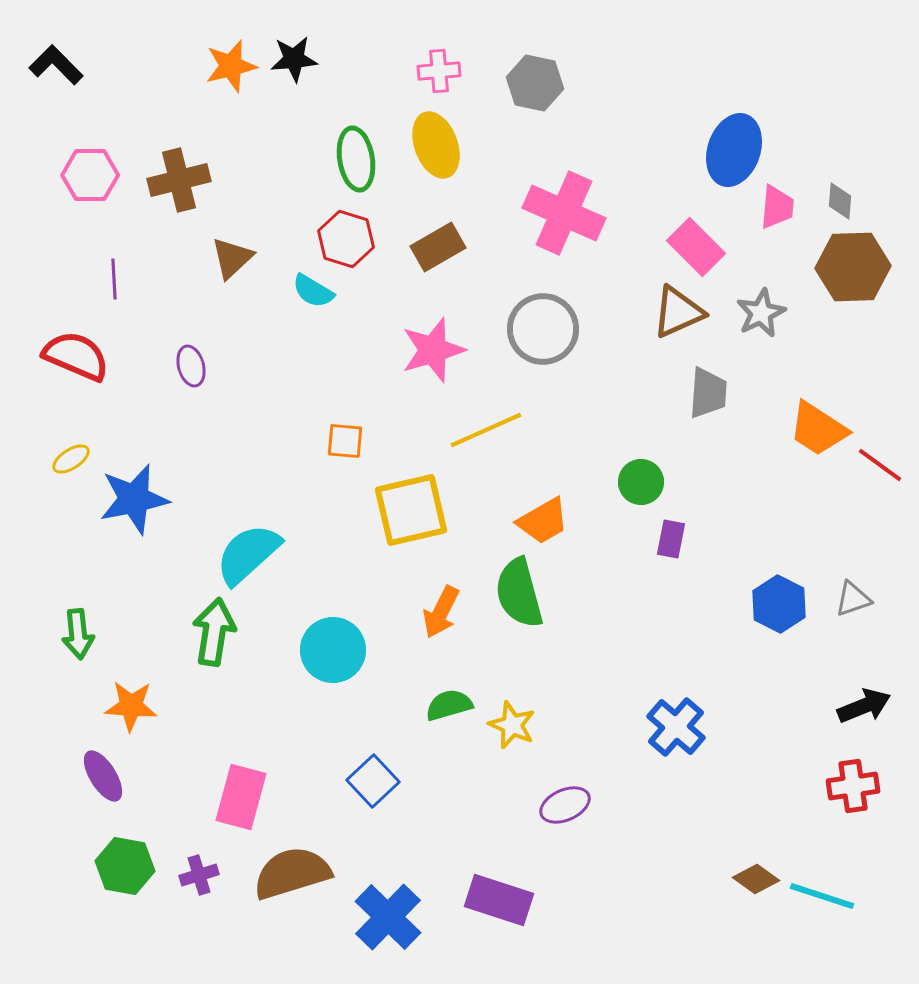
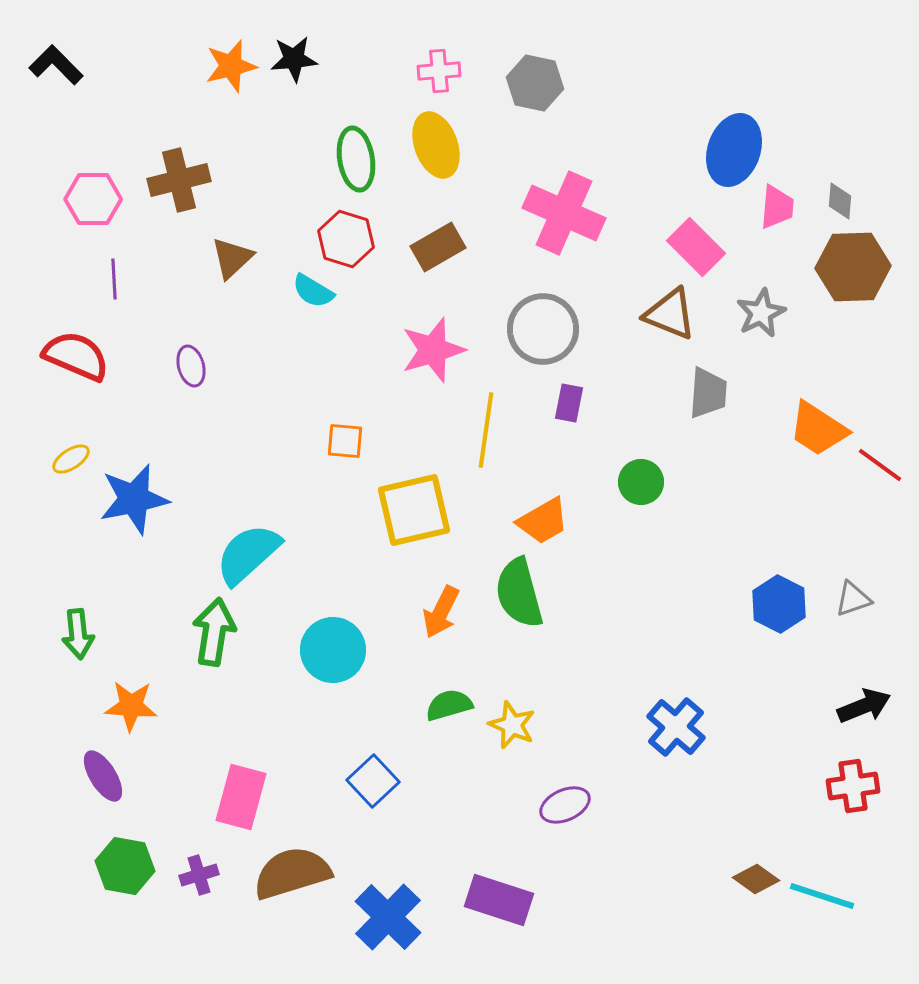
pink hexagon at (90, 175): moved 3 px right, 24 px down
brown triangle at (678, 312): moved 8 px left, 2 px down; rotated 46 degrees clockwise
yellow line at (486, 430): rotated 58 degrees counterclockwise
yellow square at (411, 510): moved 3 px right
purple rectangle at (671, 539): moved 102 px left, 136 px up
